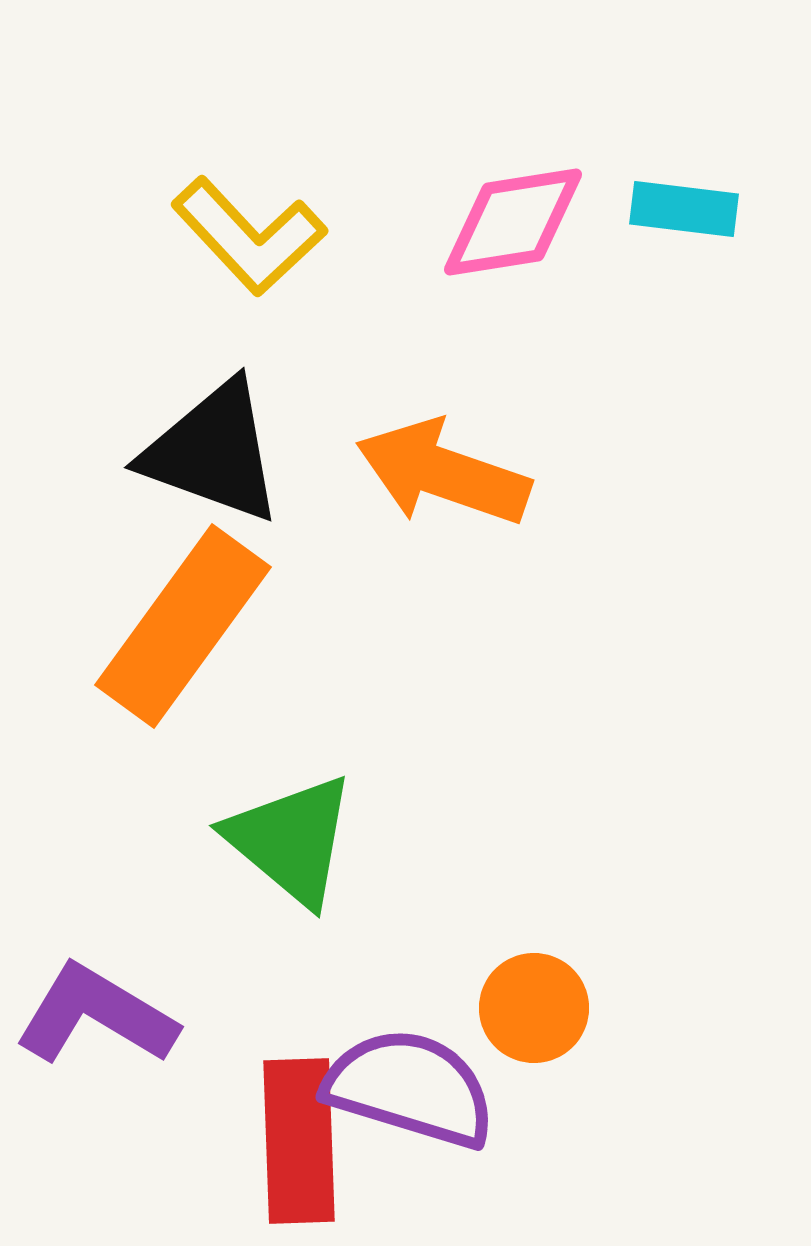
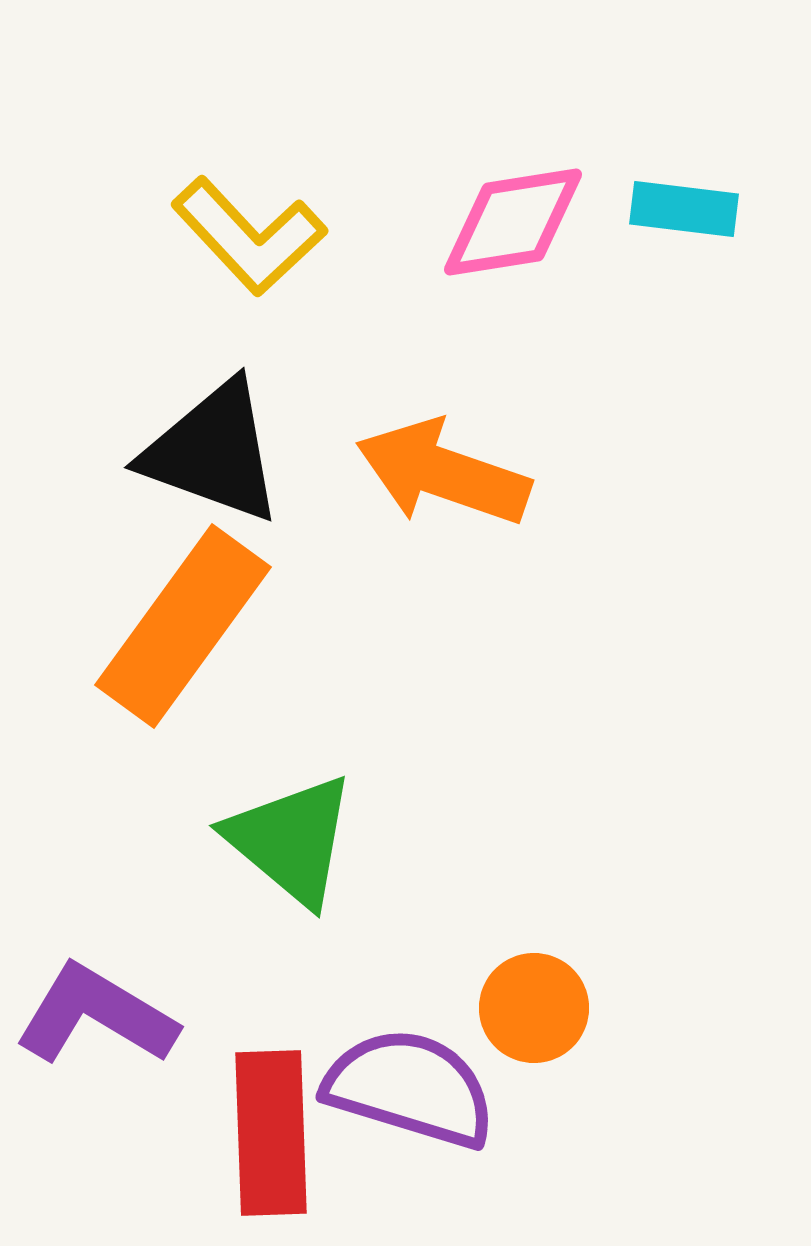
red rectangle: moved 28 px left, 8 px up
